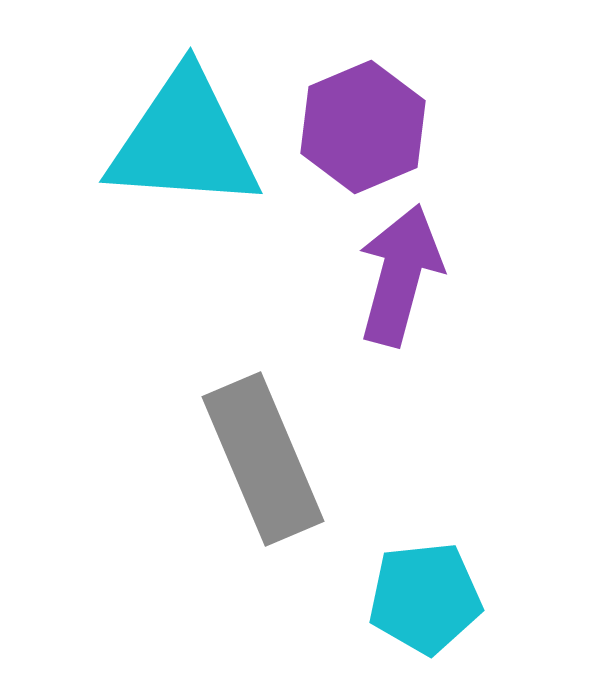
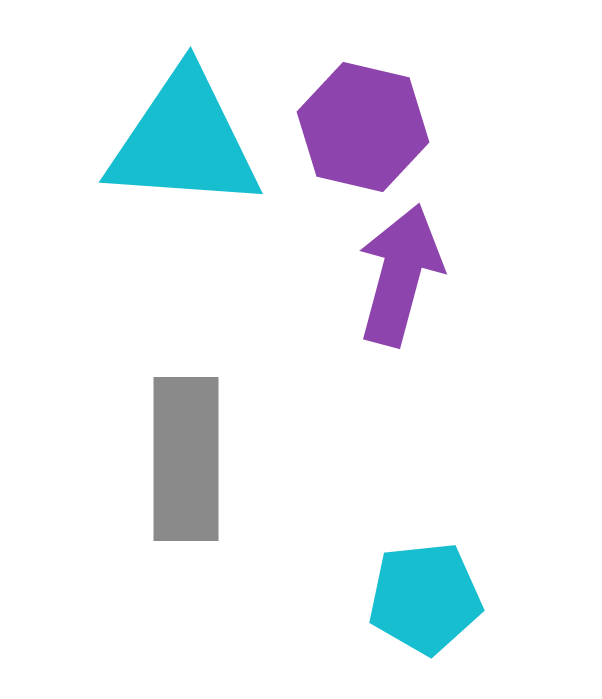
purple hexagon: rotated 24 degrees counterclockwise
gray rectangle: moved 77 px left; rotated 23 degrees clockwise
